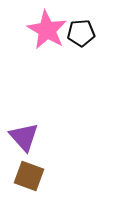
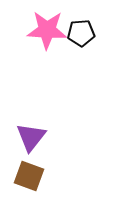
pink star: rotated 27 degrees counterclockwise
purple triangle: moved 7 px right; rotated 20 degrees clockwise
